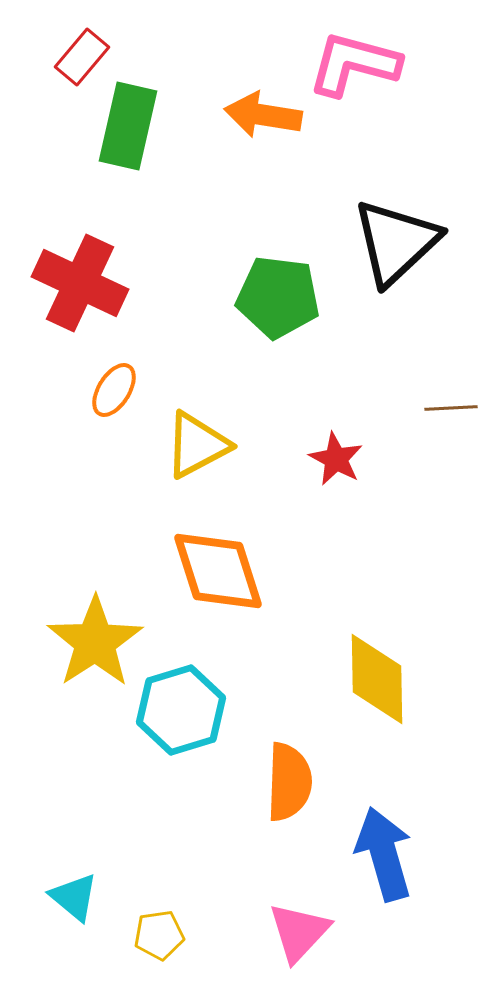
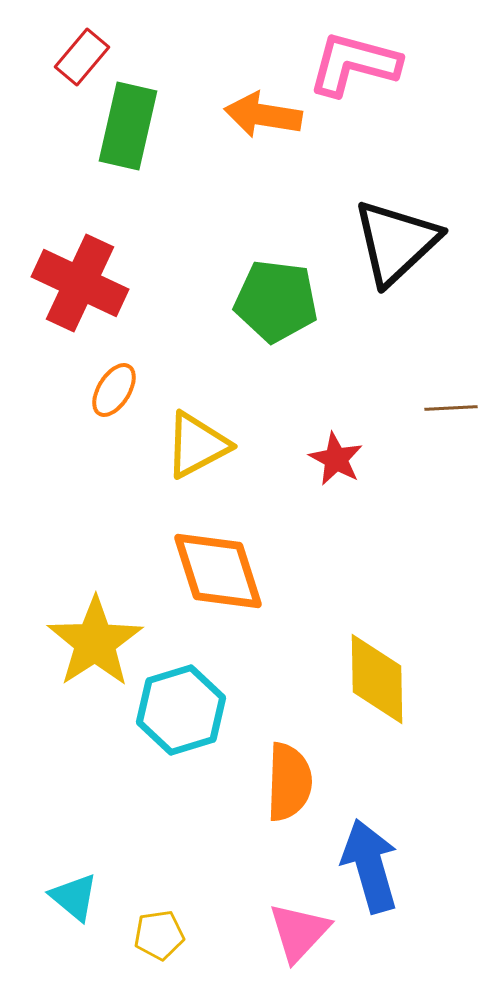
green pentagon: moved 2 px left, 4 px down
blue arrow: moved 14 px left, 12 px down
